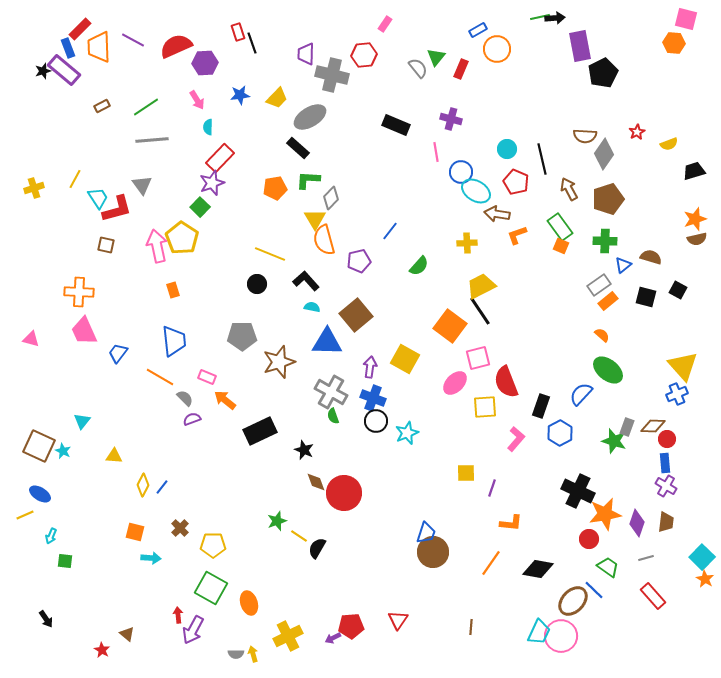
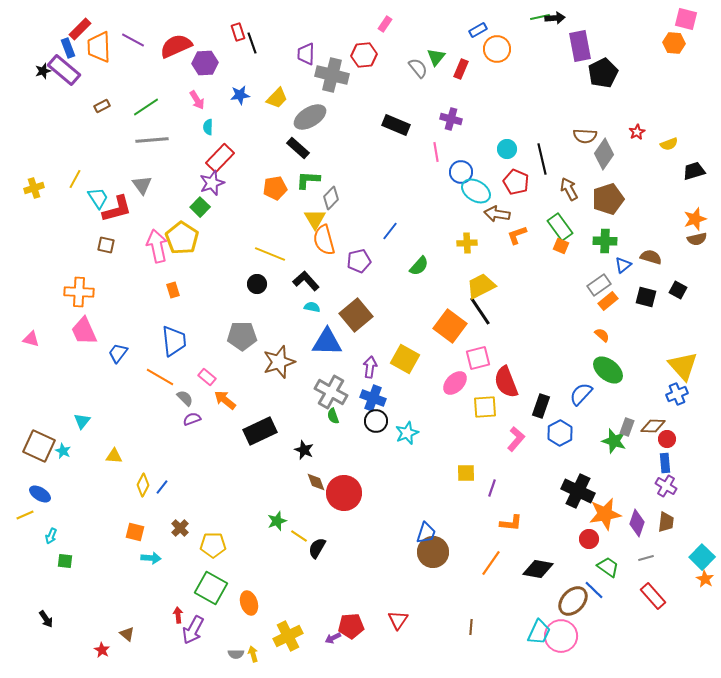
pink rectangle at (207, 377): rotated 18 degrees clockwise
